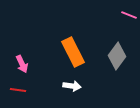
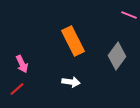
orange rectangle: moved 11 px up
white arrow: moved 1 px left, 4 px up
red line: moved 1 px left, 1 px up; rotated 49 degrees counterclockwise
